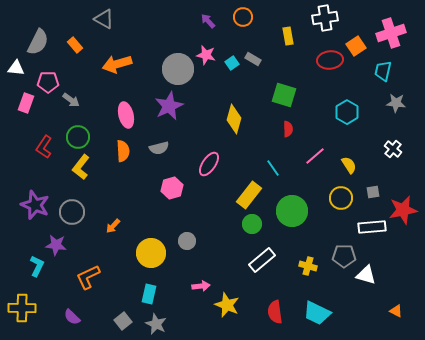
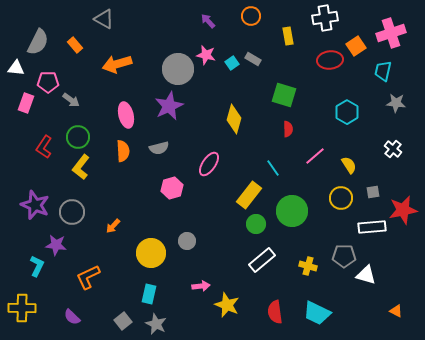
orange circle at (243, 17): moved 8 px right, 1 px up
green circle at (252, 224): moved 4 px right
